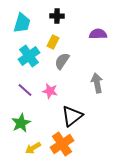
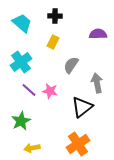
black cross: moved 2 px left
cyan trapezoid: rotated 65 degrees counterclockwise
cyan cross: moved 8 px left, 6 px down
gray semicircle: moved 9 px right, 4 px down
purple line: moved 4 px right
black triangle: moved 10 px right, 9 px up
green star: moved 2 px up
orange cross: moved 16 px right
yellow arrow: moved 1 px left; rotated 21 degrees clockwise
